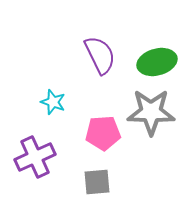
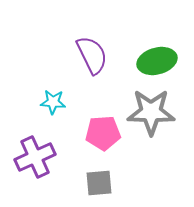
purple semicircle: moved 8 px left
green ellipse: moved 1 px up
cyan star: rotated 15 degrees counterclockwise
gray square: moved 2 px right, 1 px down
